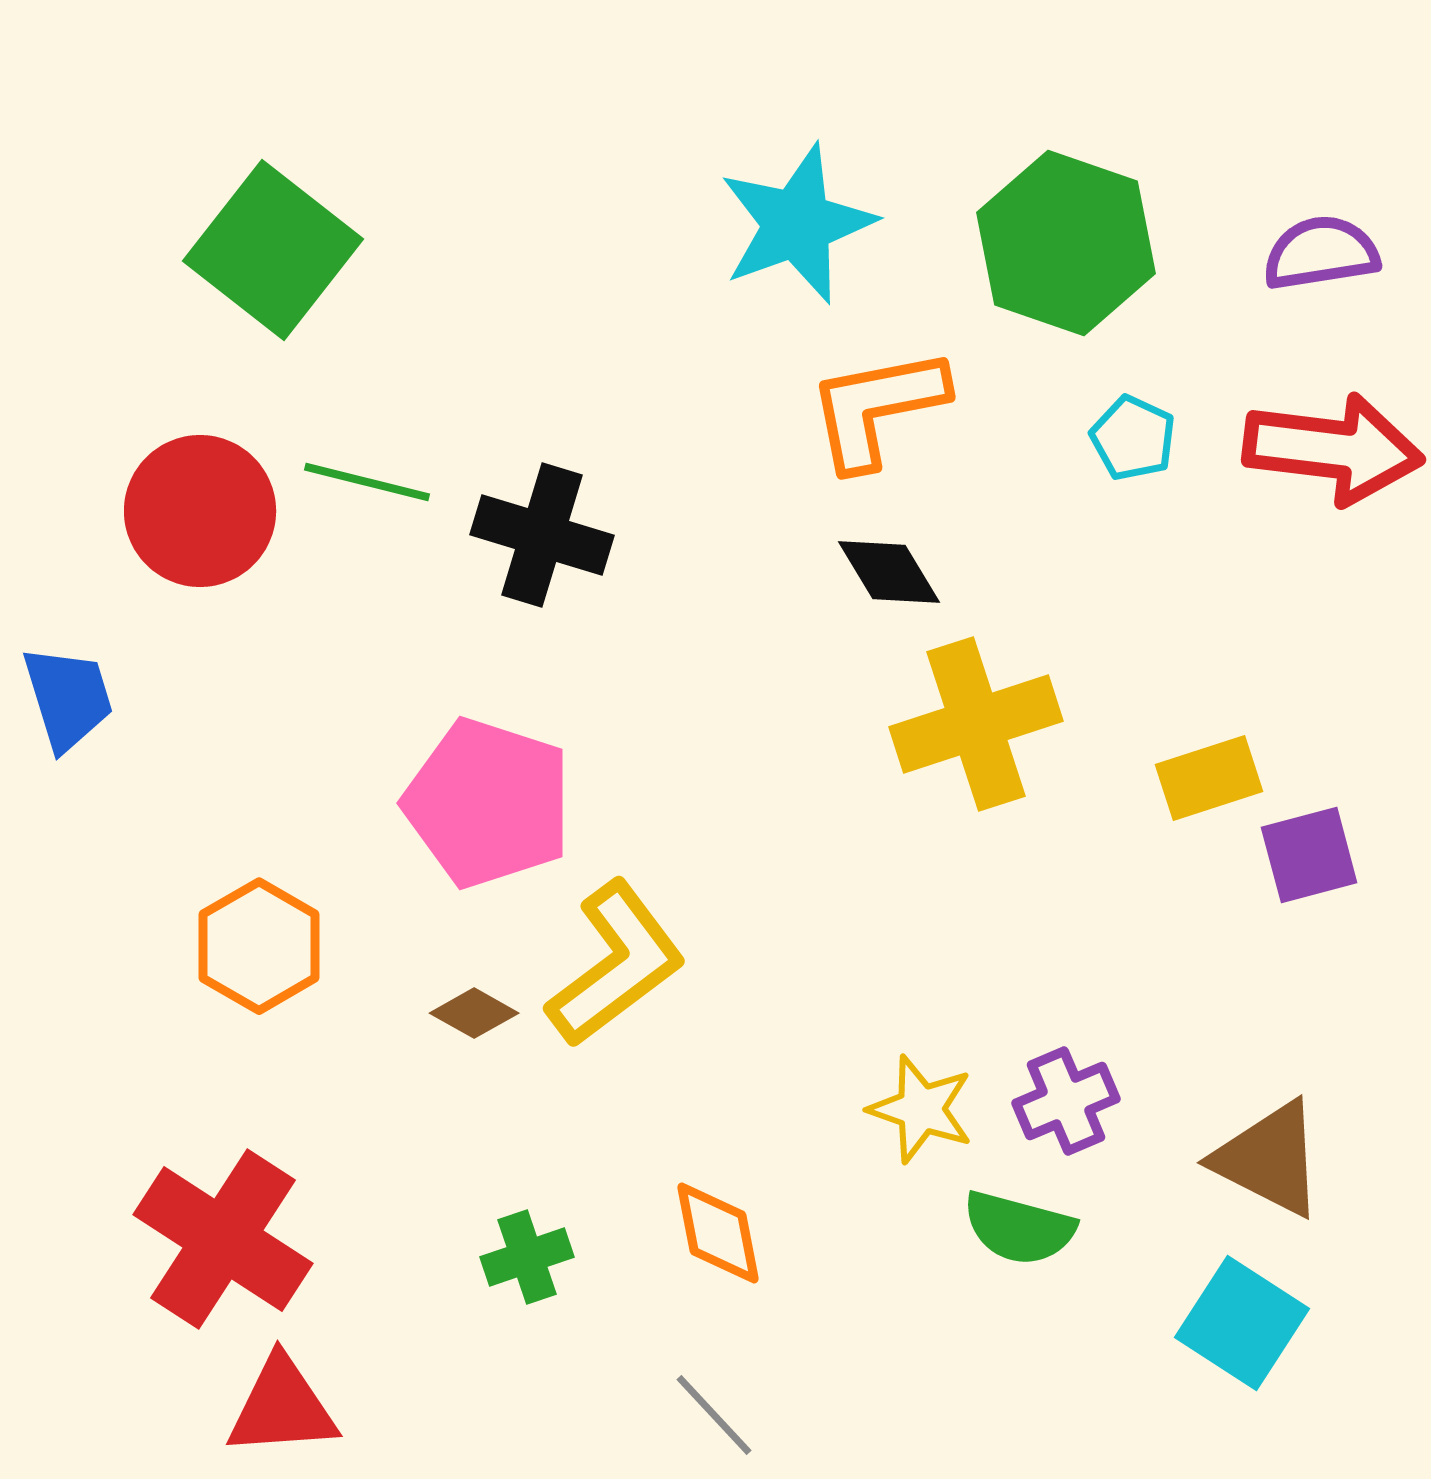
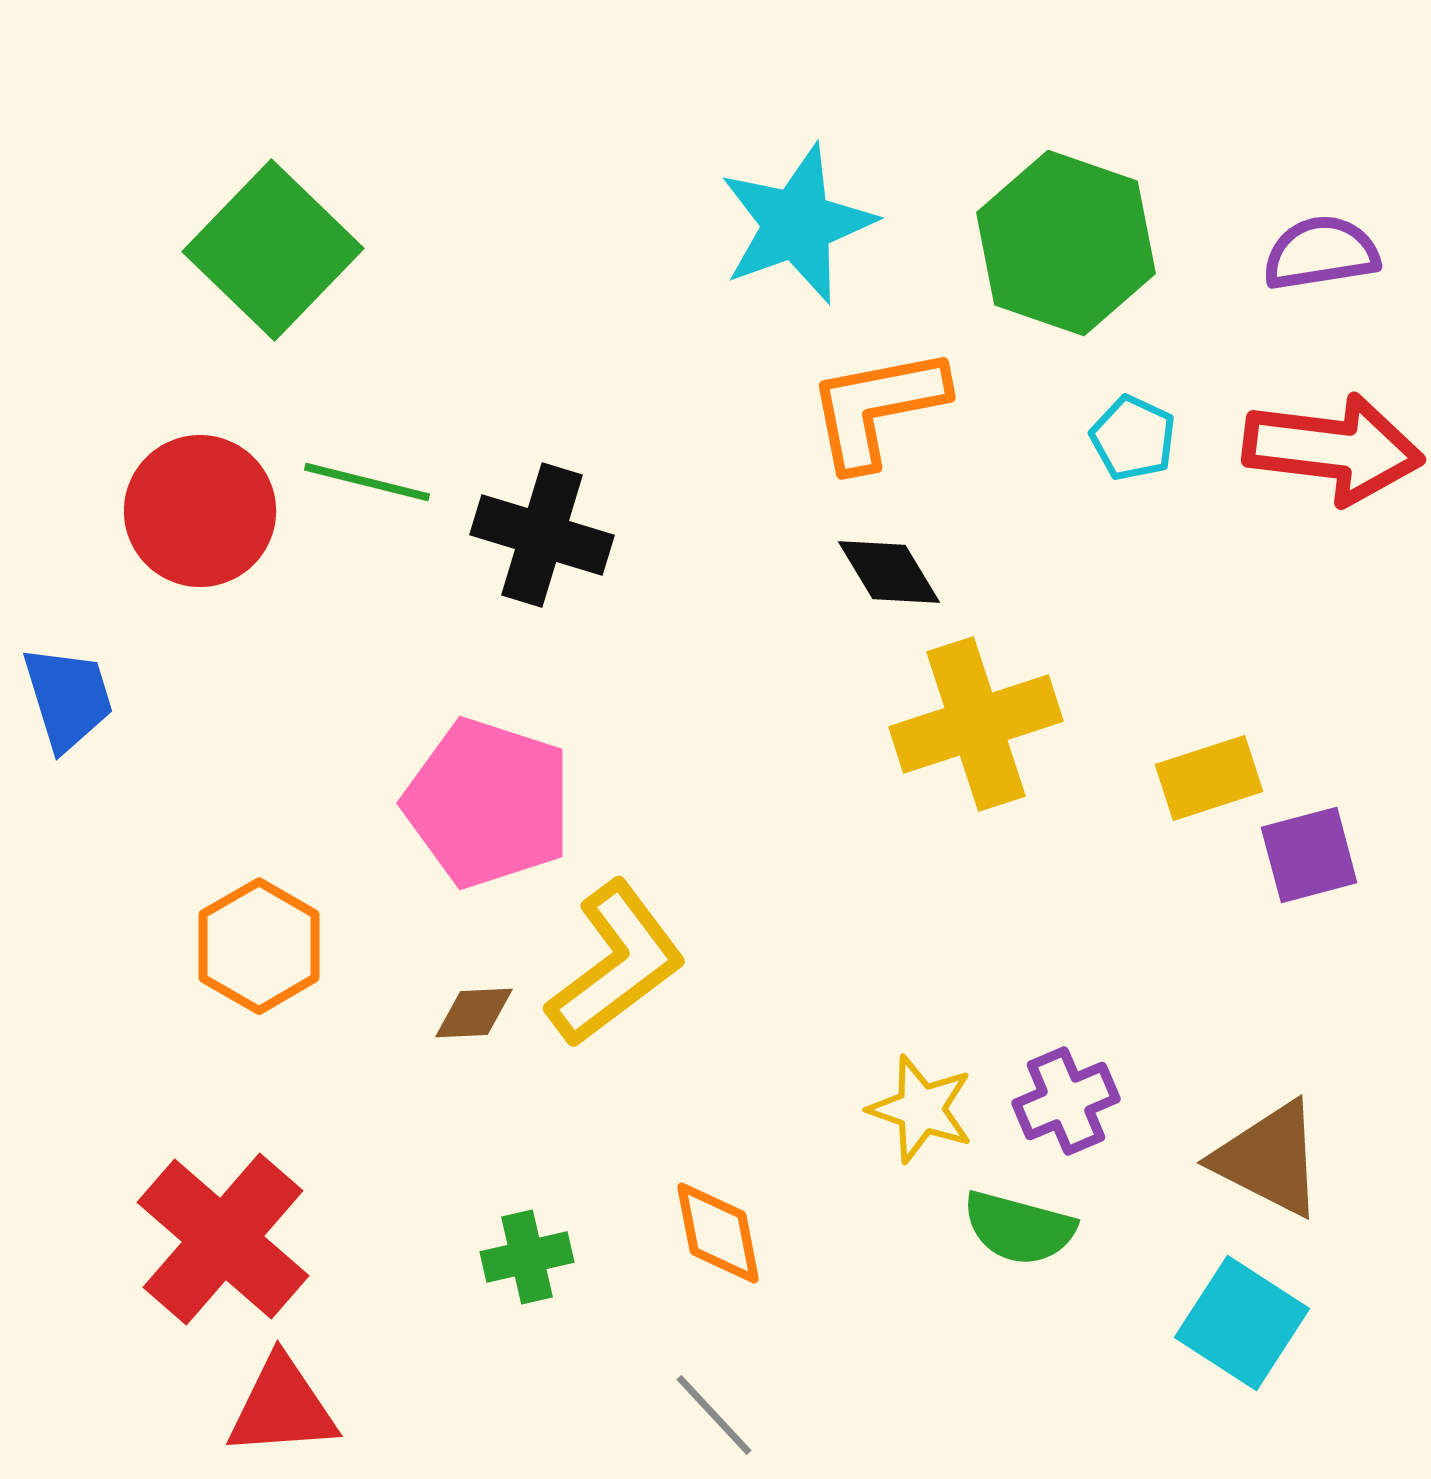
green square: rotated 6 degrees clockwise
brown diamond: rotated 32 degrees counterclockwise
red cross: rotated 8 degrees clockwise
green cross: rotated 6 degrees clockwise
